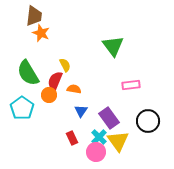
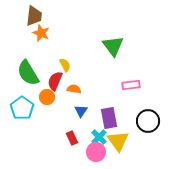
orange circle: moved 2 px left, 2 px down
purple rectangle: rotated 25 degrees clockwise
